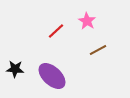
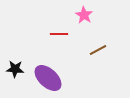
pink star: moved 3 px left, 6 px up
red line: moved 3 px right, 3 px down; rotated 42 degrees clockwise
purple ellipse: moved 4 px left, 2 px down
